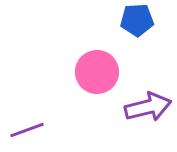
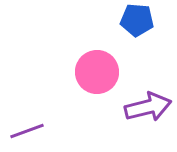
blue pentagon: rotated 8 degrees clockwise
purple line: moved 1 px down
